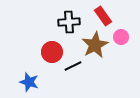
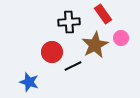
red rectangle: moved 2 px up
pink circle: moved 1 px down
